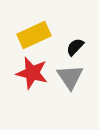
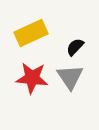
yellow rectangle: moved 3 px left, 2 px up
red star: moved 5 px down; rotated 8 degrees counterclockwise
